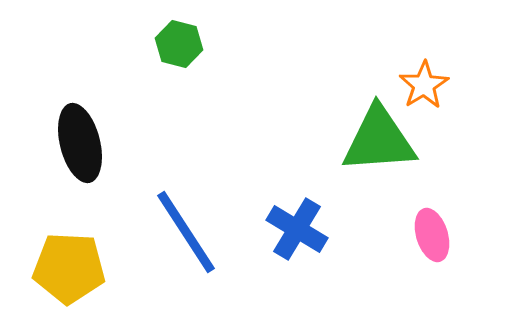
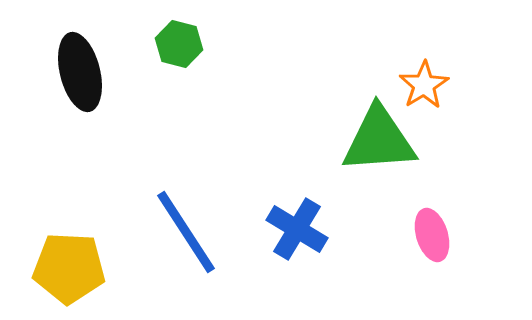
black ellipse: moved 71 px up
